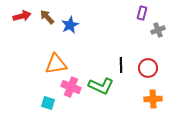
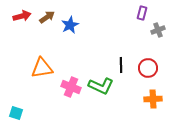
brown arrow: rotated 98 degrees clockwise
orange triangle: moved 14 px left, 4 px down
cyan square: moved 32 px left, 10 px down
